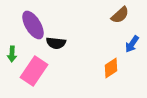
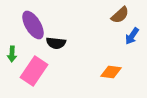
blue arrow: moved 8 px up
orange diamond: moved 4 px down; rotated 40 degrees clockwise
